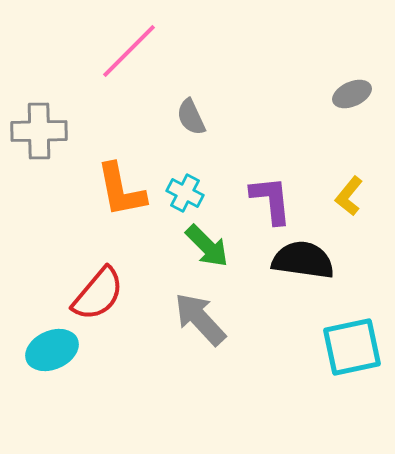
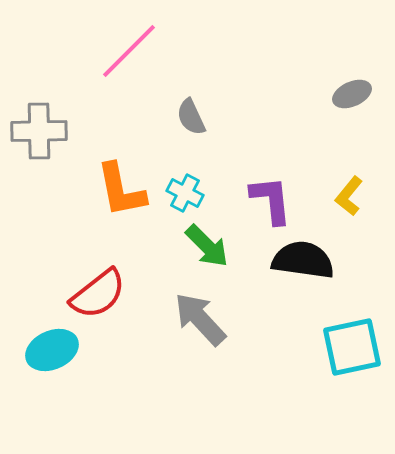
red semicircle: rotated 12 degrees clockwise
